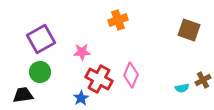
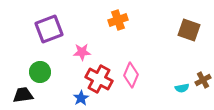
purple square: moved 8 px right, 10 px up; rotated 8 degrees clockwise
